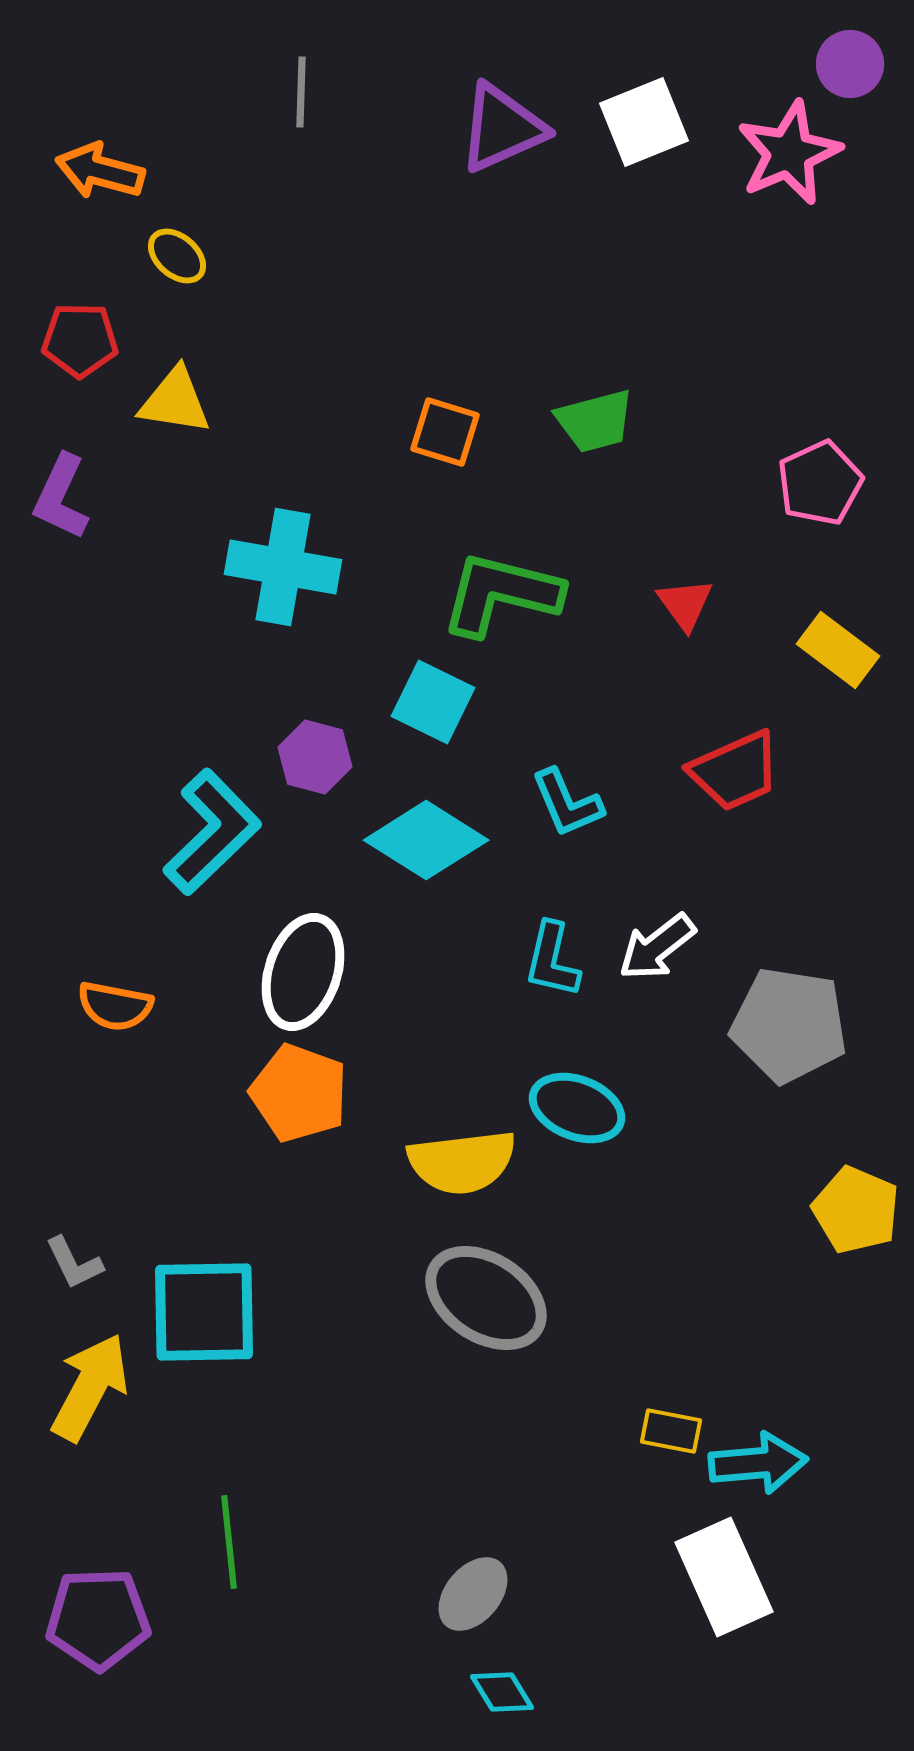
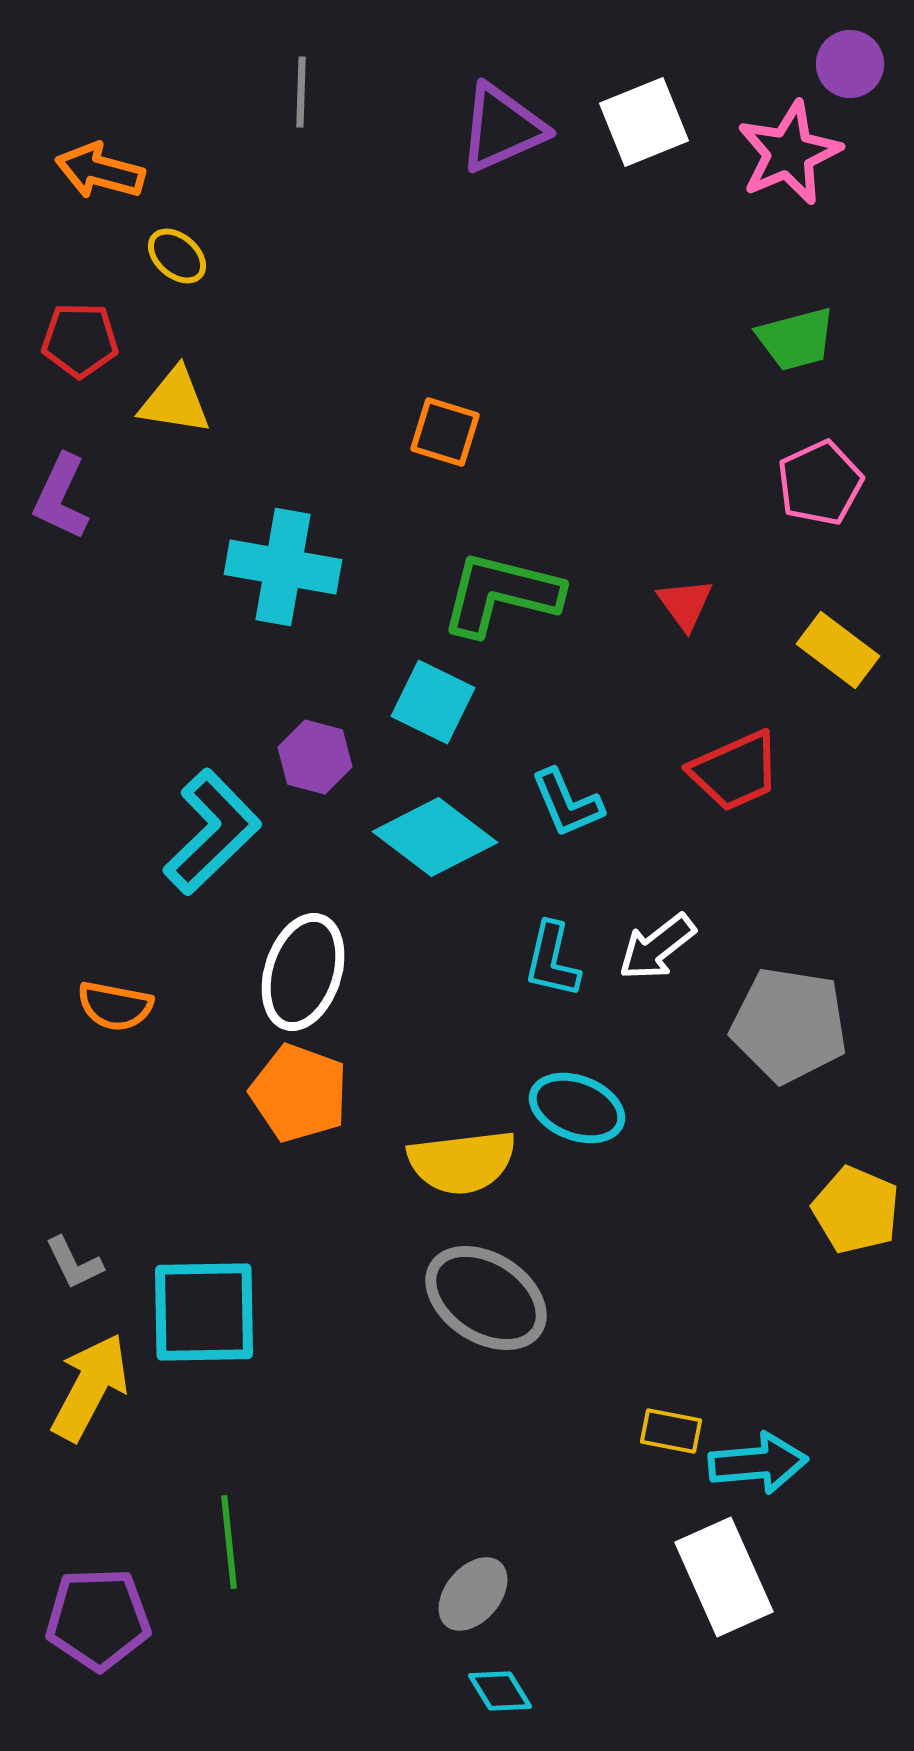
green trapezoid at (595, 421): moved 201 px right, 82 px up
cyan diamond at (426, 840): moved 9 px right, 3 px up; rotated 5 degrees clockwise
cyan diamond at (502, 1692): moved 2 px left, 1 px up
